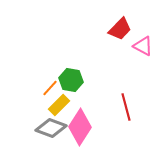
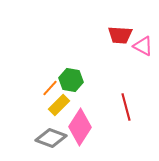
red trapezoid: moved 6 px down; rotated 50 degrees clockwise
gray diamond: moved 10 px down
